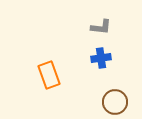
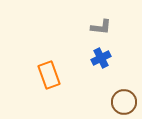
blue cross: rotated 18 degrees counterclockwise
brown circle: moved 9 px right
